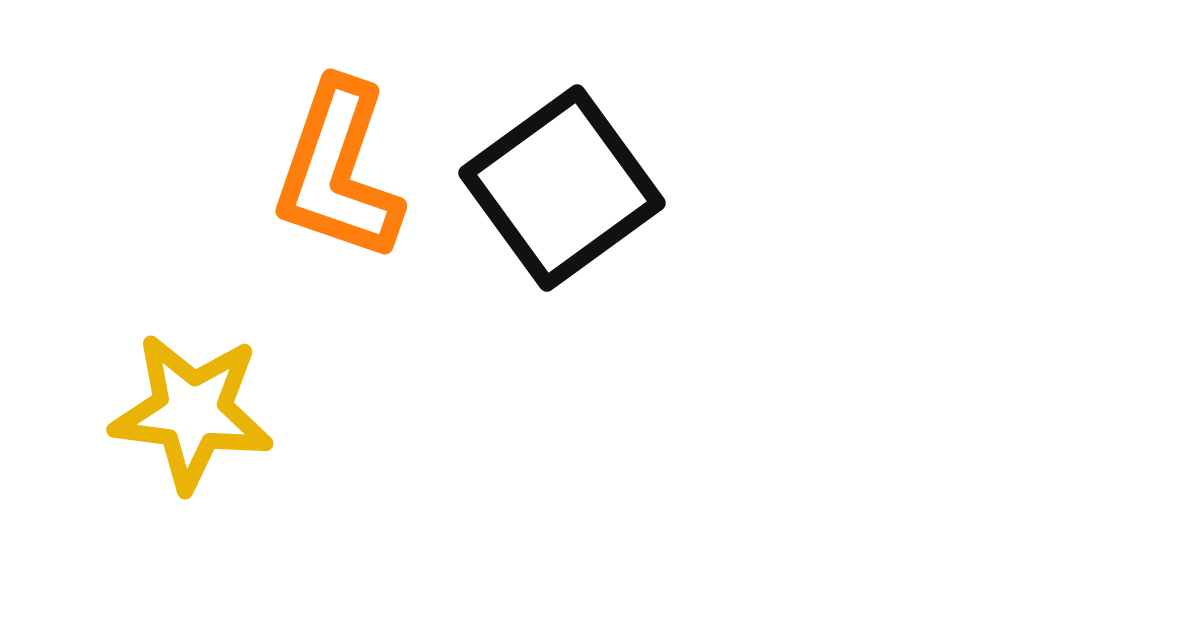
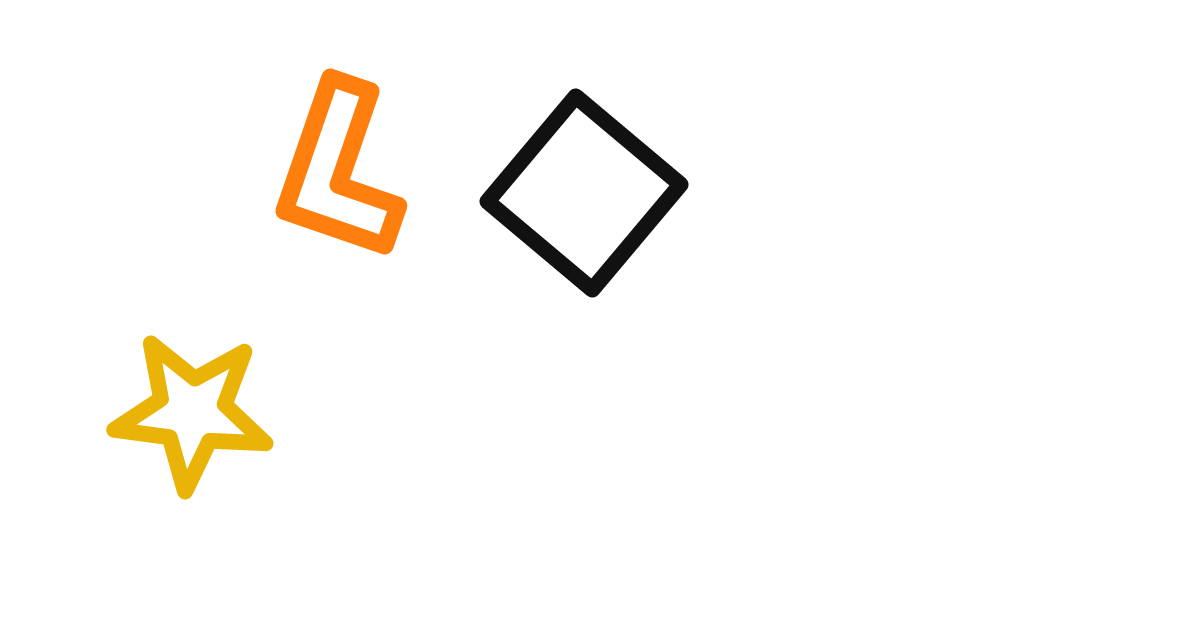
black square: moved 22 px right, 5 px down; rotated 14 degrees counterclockwise
